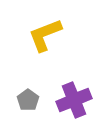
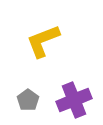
yellow L-shape: moved 2 px left, 6 px down
